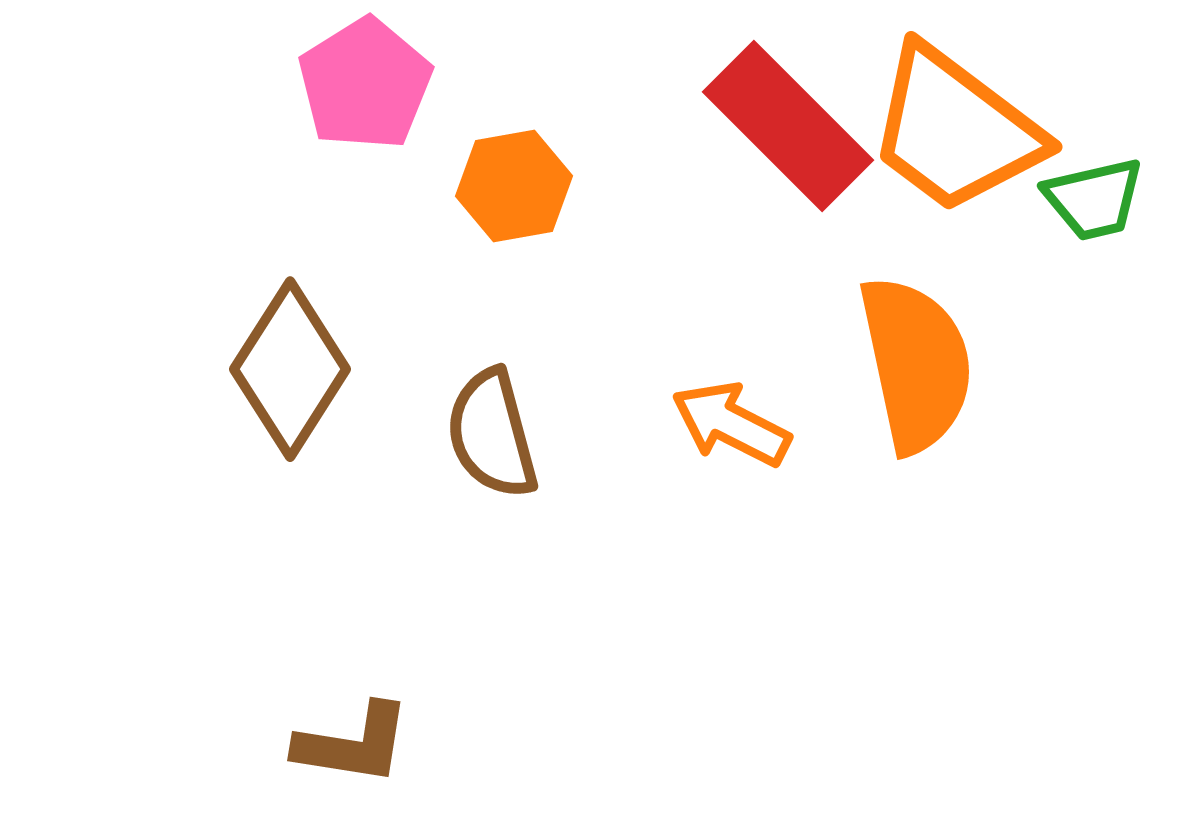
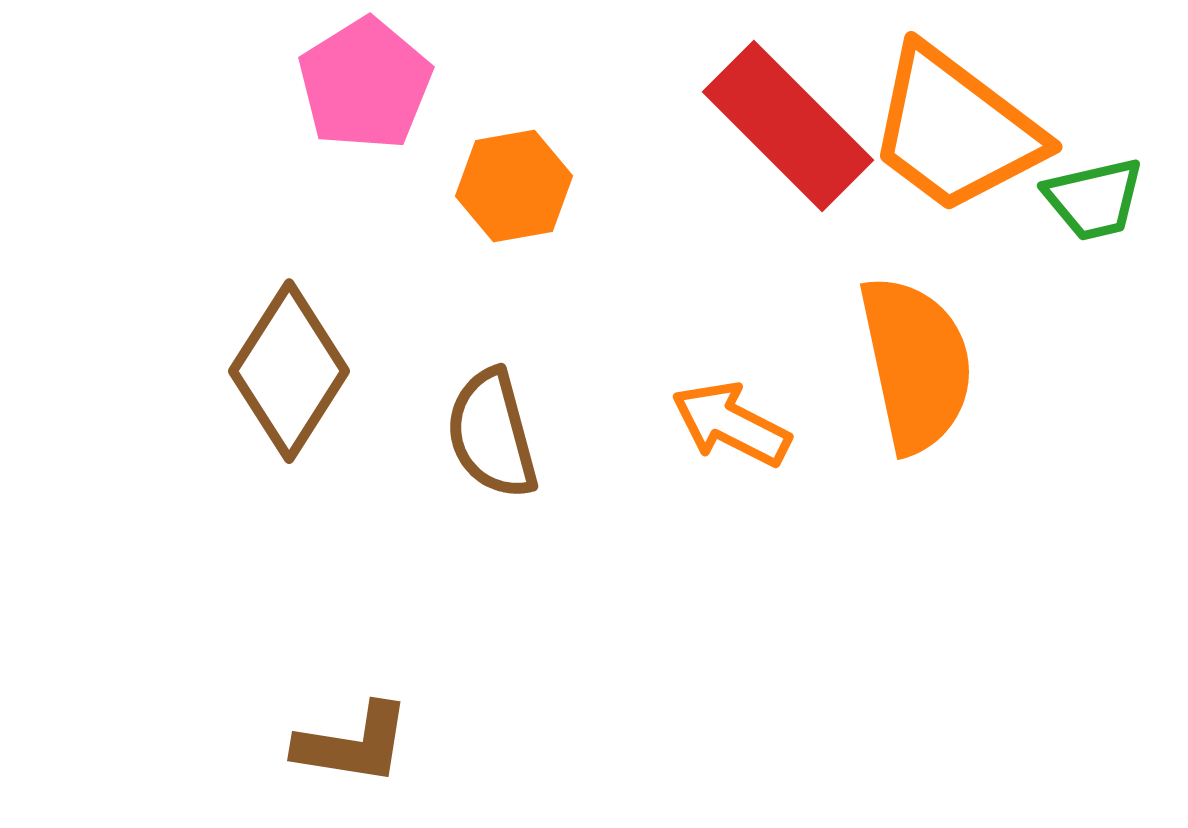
brown diamond: moved 1 px left, 2 px down
